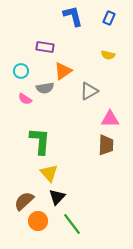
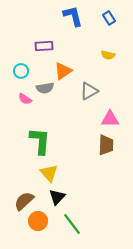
blue rectangle: rotated 56 degrees counterclockwise
purple rectangle: moved 1 px left, 1 px up; rotated 12 degrees counterclockwise
